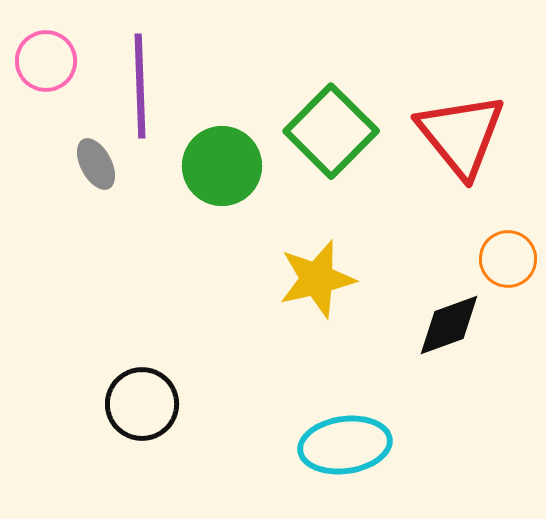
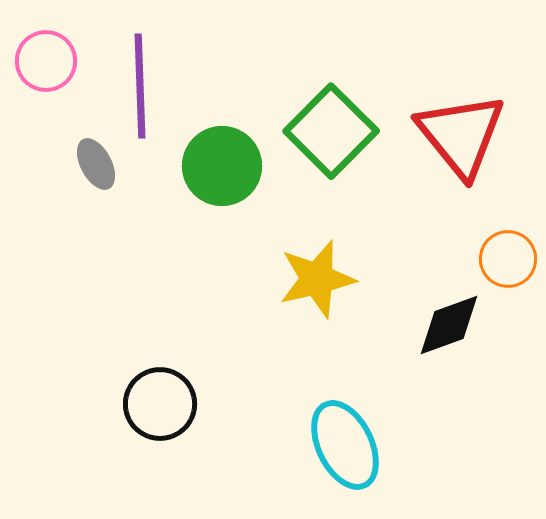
black circle: moved 18 px right
cyan ellipse: rotated 72 degrees clockwise
